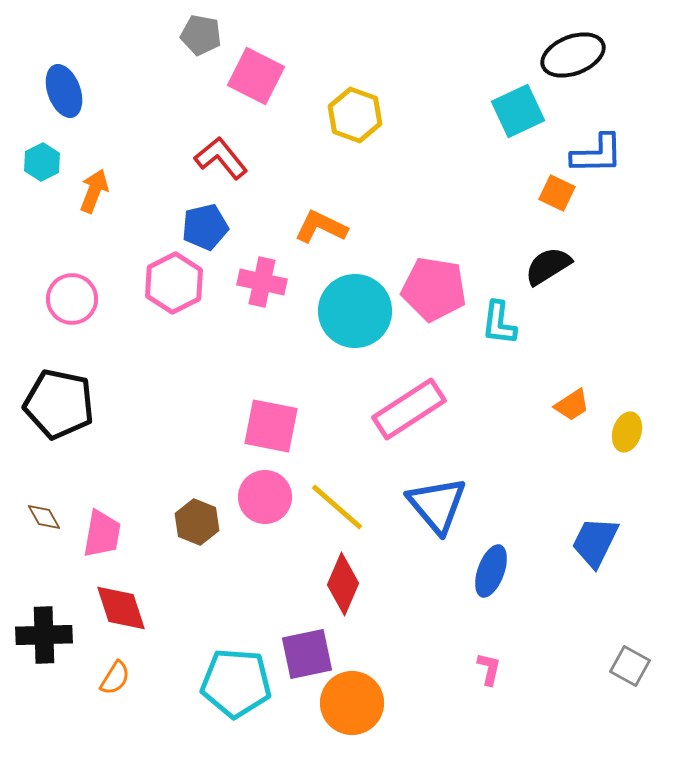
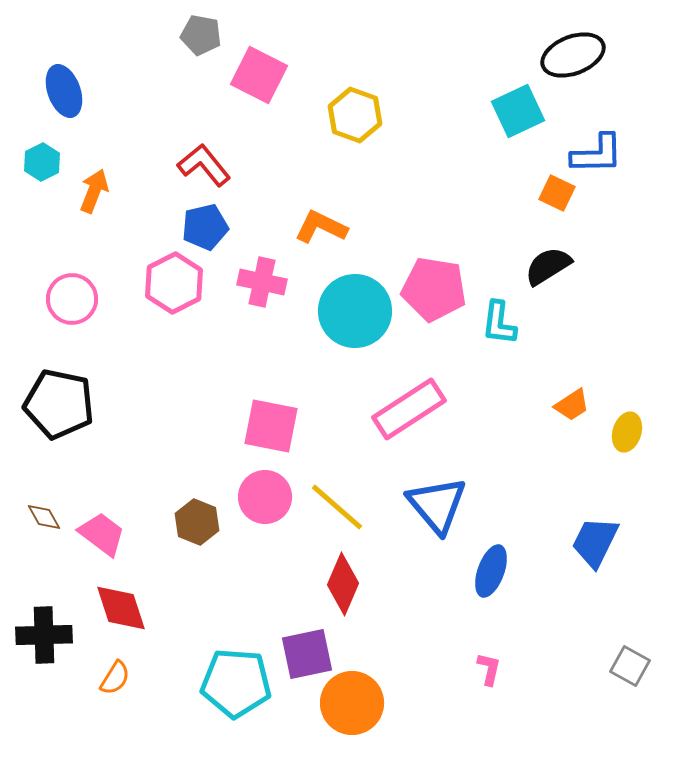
pink square at (256, 76): moved 3 px right, 1 px up
red L-shape at (221, 158): moved 17 px left, 7 px down
pink trapezoid at (102, 534): rotated 63 degrees counterclockwise
